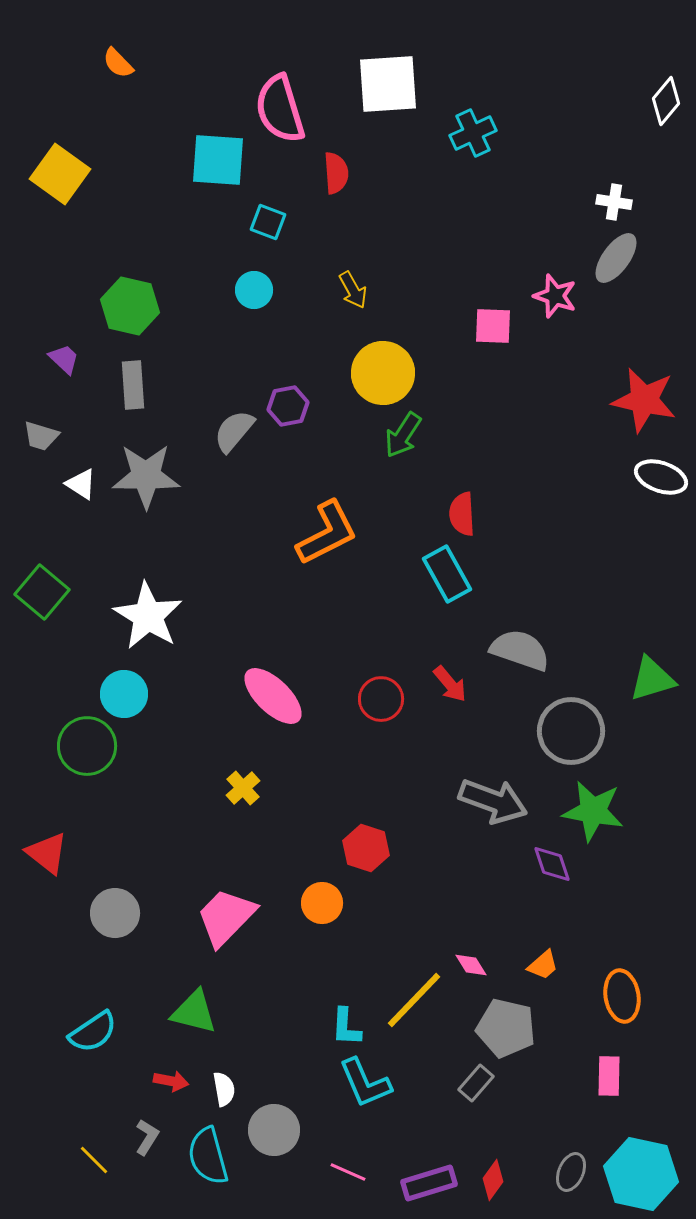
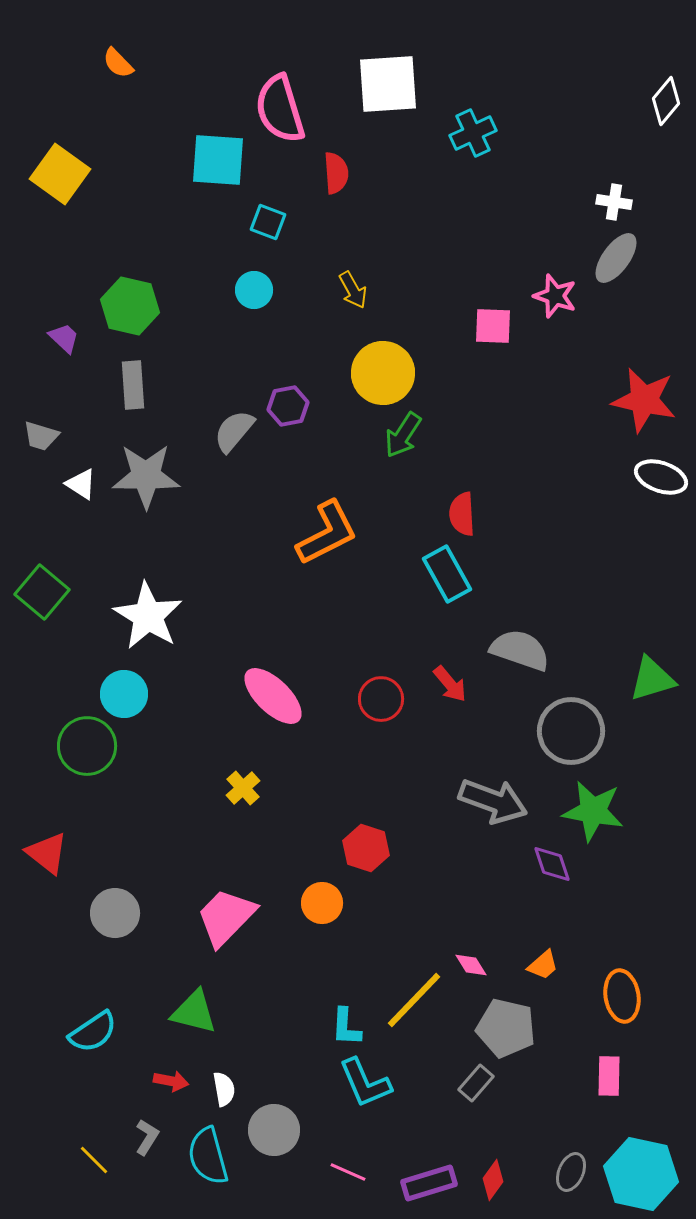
purple trapezoid at (64, 359): moved 21 px up
